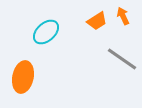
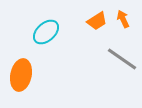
orange arrow: moved 3 px down
orange ellipse: moved 2 px left, 2 px up
